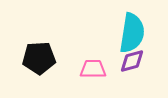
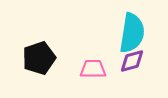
black pentagon: rotated 16 degrees counterclockwise
